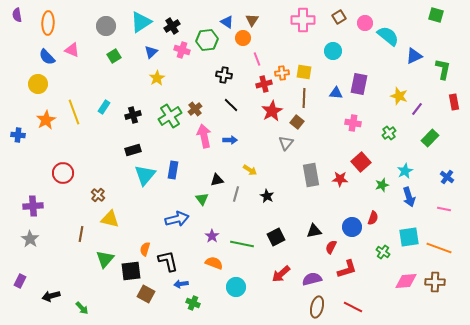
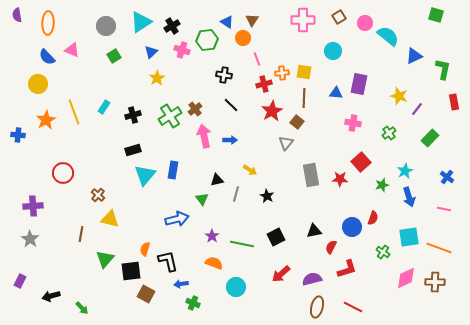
pink diamond at (406, 281): moved 3 px up; rotated 20 degrees counterclockwise
